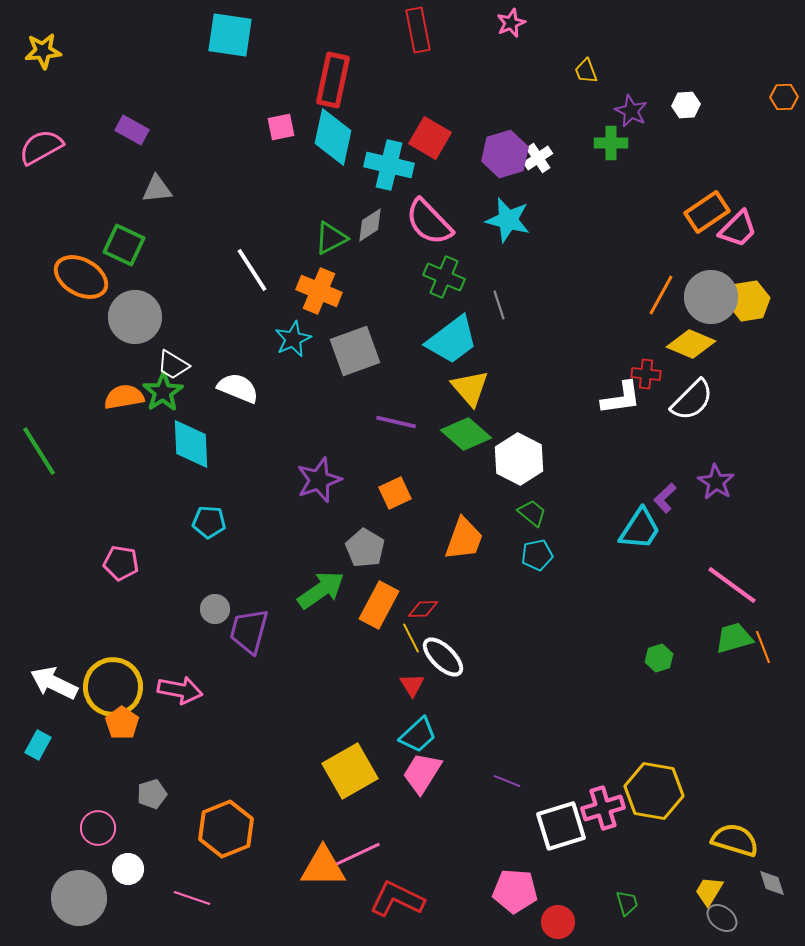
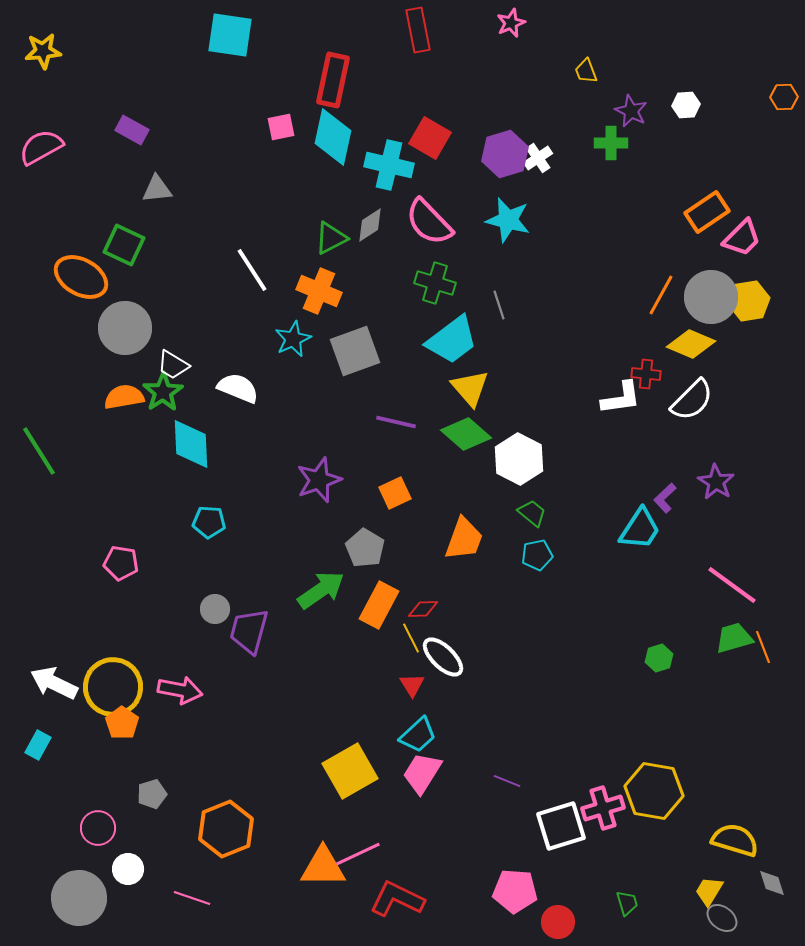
pink trapezoid at (738, 229): moved 4 px right, 9 px down
green cross at (444, 277): moved 9 px left, 6 px down; rotated 6 degrees counterclockwise
gray circle at (135, 317): moved 10 px left, 11 px down
